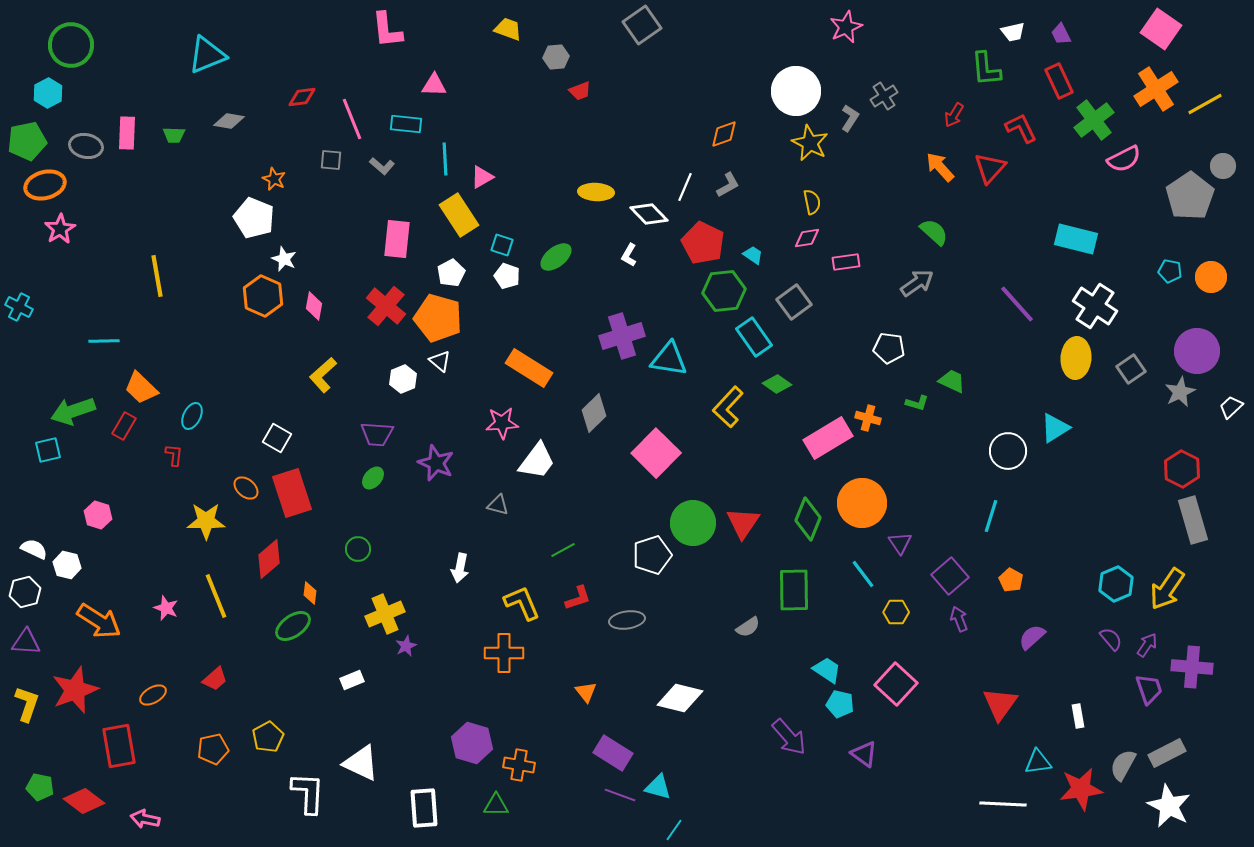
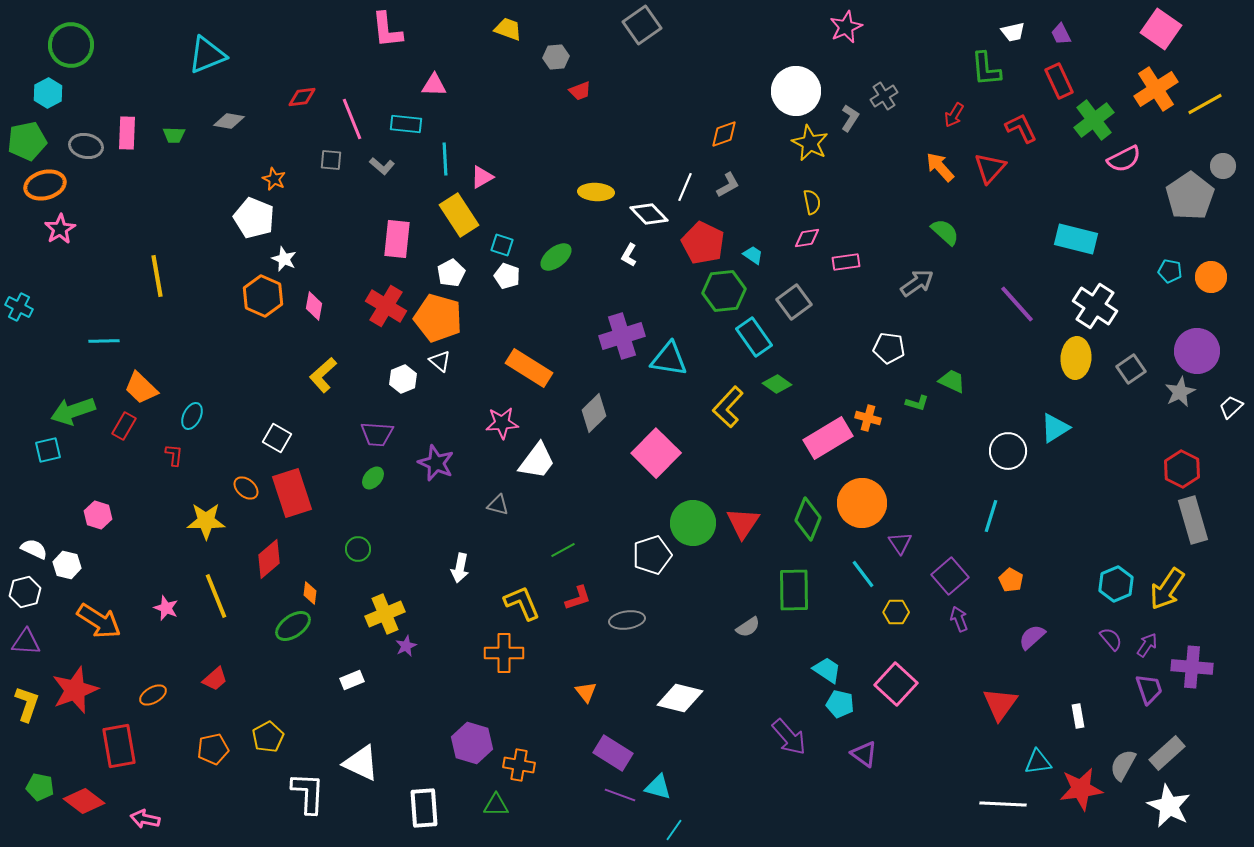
green semicircle at (934, 232): moved 11 px right
red cross at (386, 306): rotated 9 degrees counterclockwise
gray rectangle at (1167, 753): rotated 15 degrees counterclockwise
